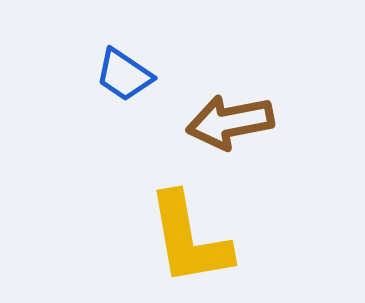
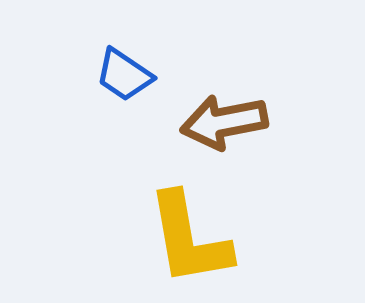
brown arrow: moved 6 px left
